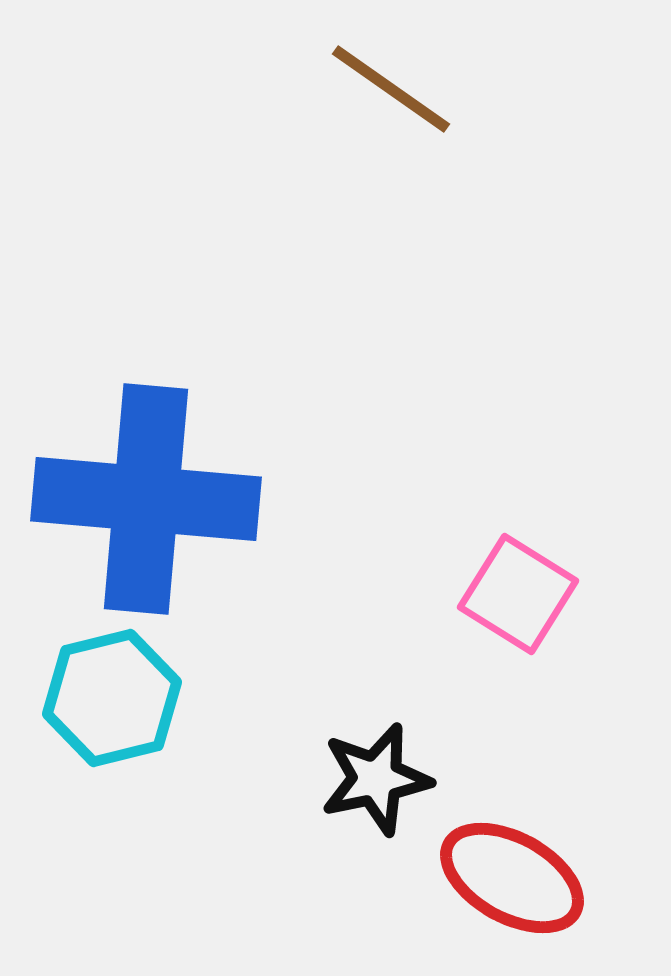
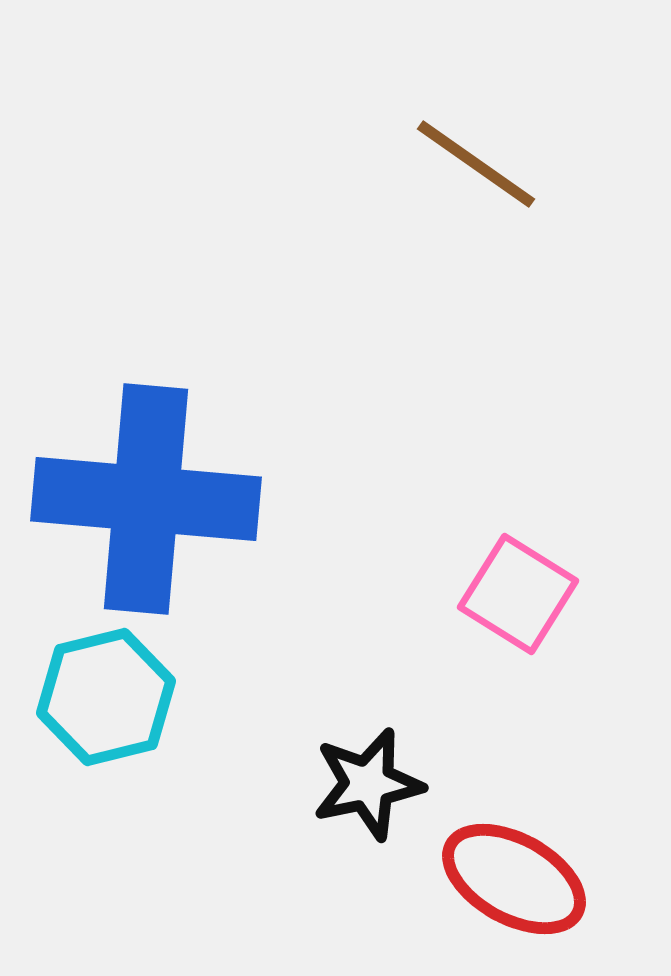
brown line: moved 85 px right, 75 px down
cyan hexagon: moved 6 px left, 1 px up
black star: moved 8 px left, 5 px down
red ellipse: moved 2 px right, 1 px down
